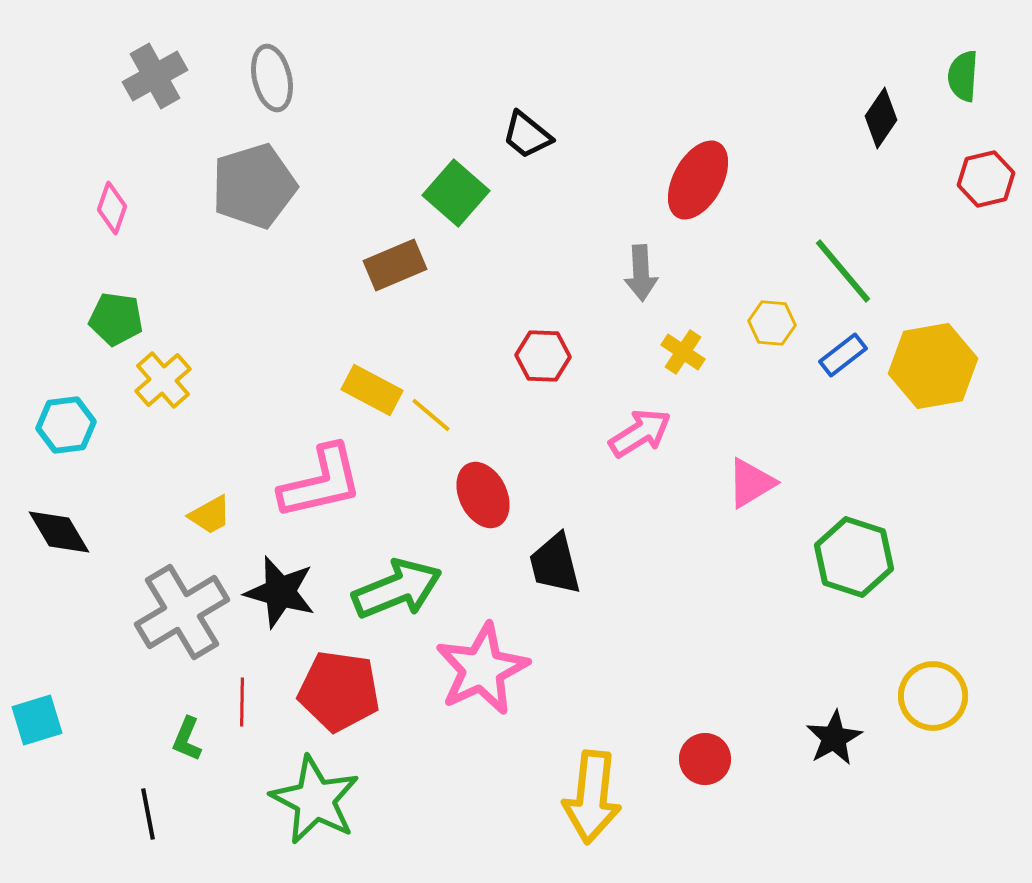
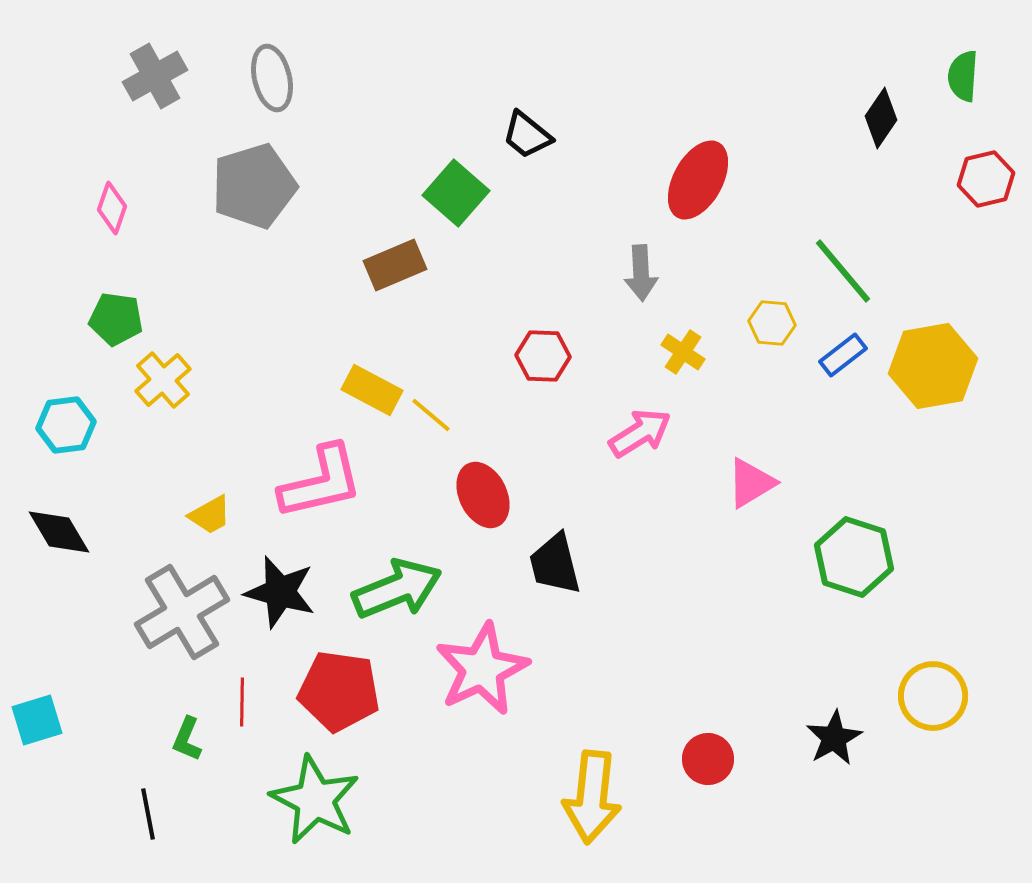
red circle at (705, 759): moved 3 px right
